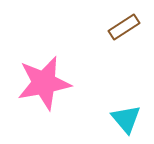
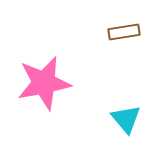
brown rectangle: moved 5 px down; rotated 24 degrees clockwise
